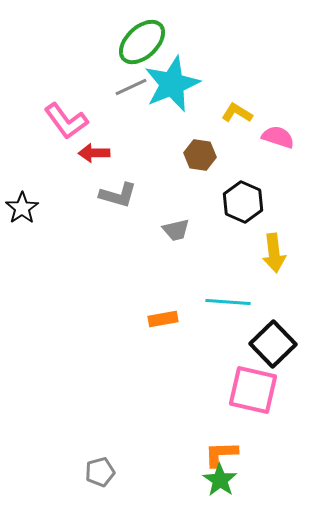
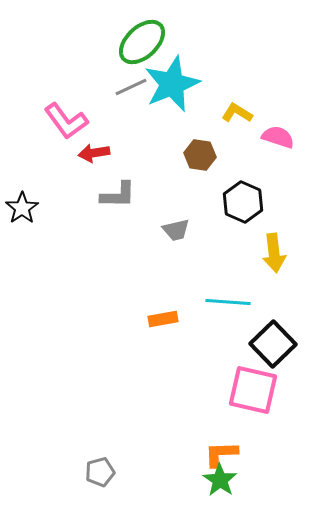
red arrow: rotated 8 degrees counterclockwise
gray L-shape: rotated 15 degrees counterclockwise
